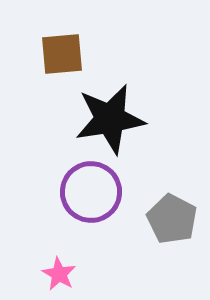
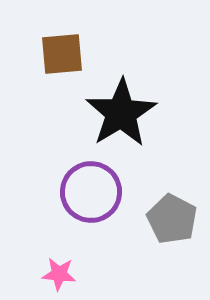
black star: moved 11 px right, 6 px up; rotated 22 degrees counterclockwise
pink star: rotated 24 degrees counterclockwise
